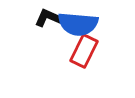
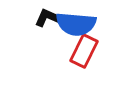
blue semicircle: moved 2 px left
